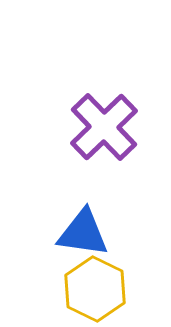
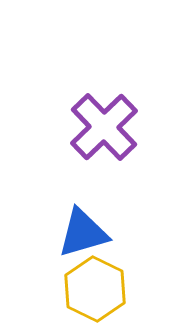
blue triangle: rotated 24 degrees counterclockwise
